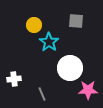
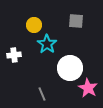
cyan star: moved 2 px left, 2 px down
white cross: moved 24 px up
pink star: moved 2 px up; rotated 30 degrees clockwise
